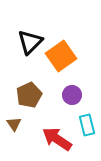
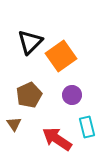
cyan rectangle: moved 2 px down
